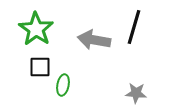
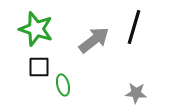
green star: rotated 16 degrees counterclockwise
gray arrow: rotated 132 degrees clockwise
black square: moved 1 px left
green ellipse: rotated 25 degrees counterclockwise
